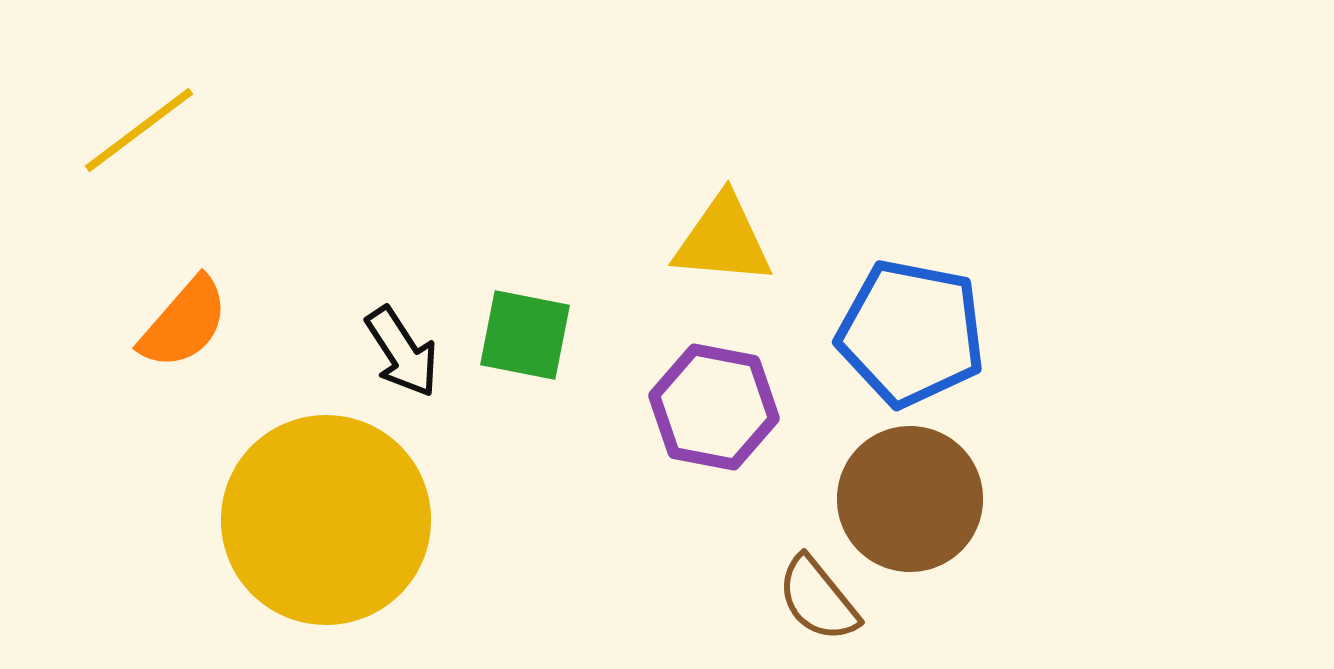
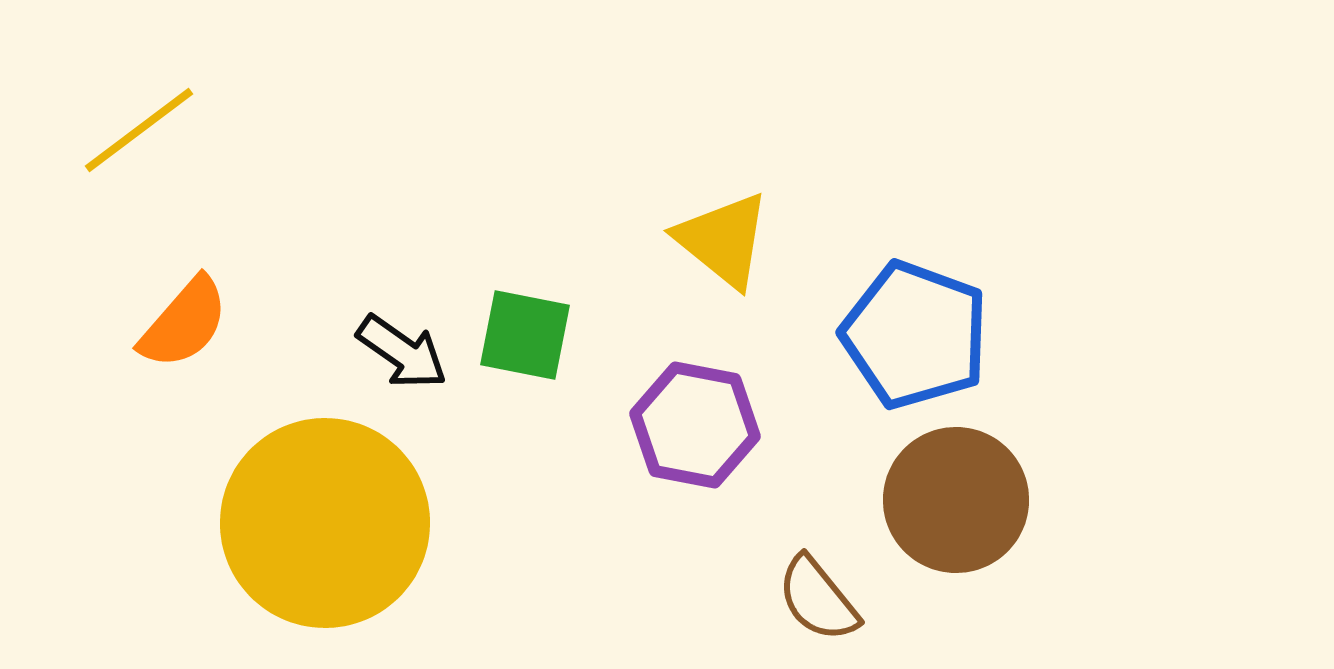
yellow triangle: rotated 34 degrees clockwise
blue pentagon: moved 4 px right, 2 px down; rotated 9 degrees clockwise
black arrow: rotated 22 degrees counterclockwise
purple hexagon: moved 19 px left, 18 px down
brown circle: moved 46 px right, 1 px down
yellow circle: moved 1 px left, 3 px down
